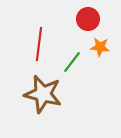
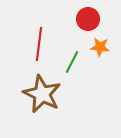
green line: rotated 10 degrees counterclockwise
brown star: moved 1 px left; rotated 12 degrees clockwise
